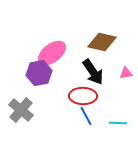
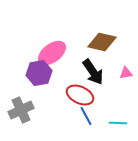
red ellipse: moved 3 px left, 1 px up; rotated 24 degrees clockwise
gray cross: rotated 25 degrees clockwise
